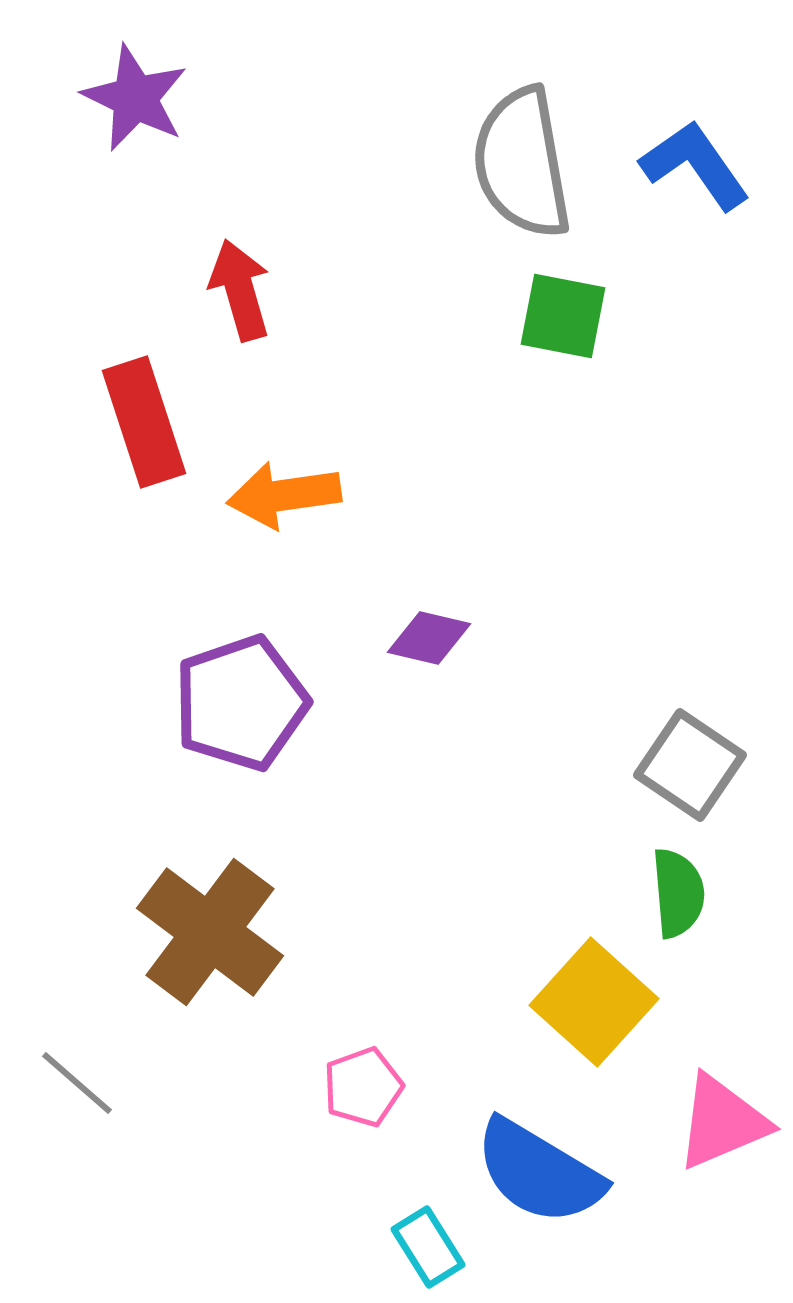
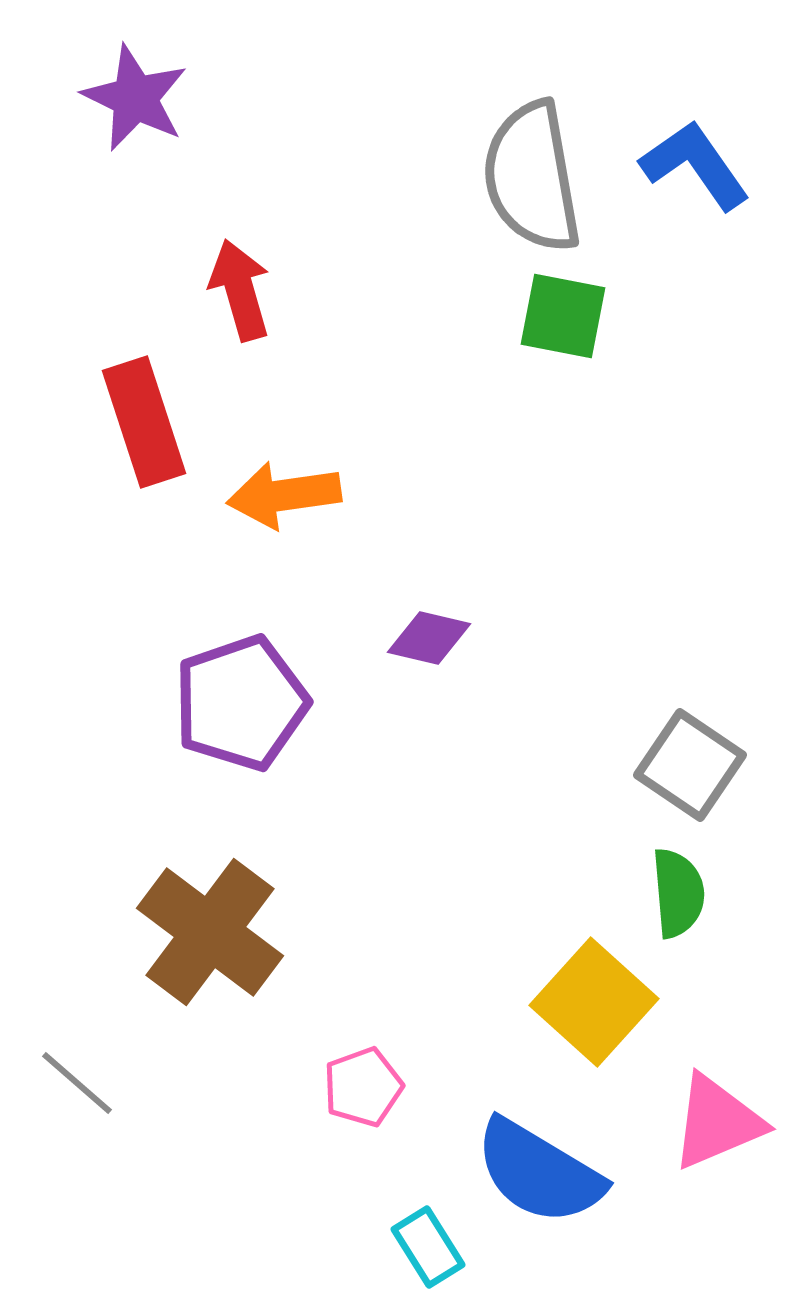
gray semicircle: moved 10 px right, 14 px down
pink triangle: moved 5 px left
